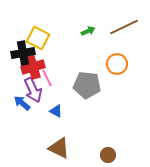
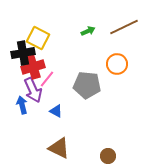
pink line: moved 1 px down; rotated 66 degrees clockwise
blue arrow: moved 2 px down; rotated 36 degrees clockwise
brown circle: moved 1 px down
